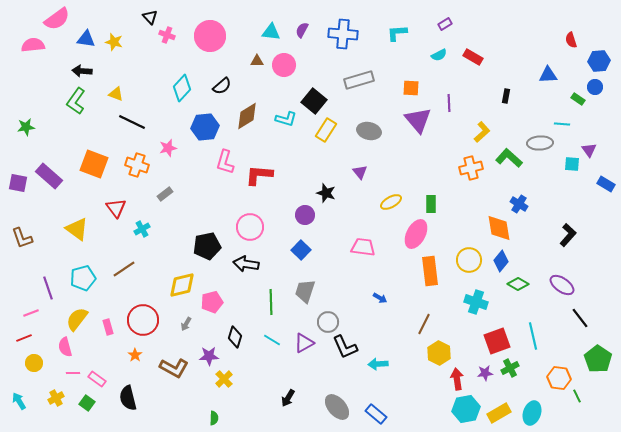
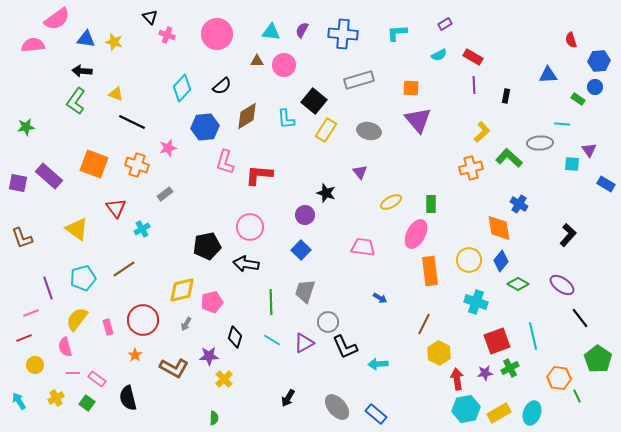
pink circle at (210, 36): moved 7 px right, 2 px up
purple line at (449, 103): moved 25 px right, 18 px up
cyan L-shape at (286, 119): rotated 70 degrees clockwise
yellow diamond at (182, 285): moved 5 px down
yellow circle at (34, 363): moved 1 px right, 2 px down
